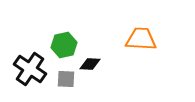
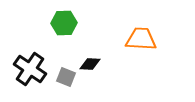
green hexagon: moved 22 px up; rotated 10 degrees clockwise
gray square: moved 2 px up; rotated 18 degrees clockwise
